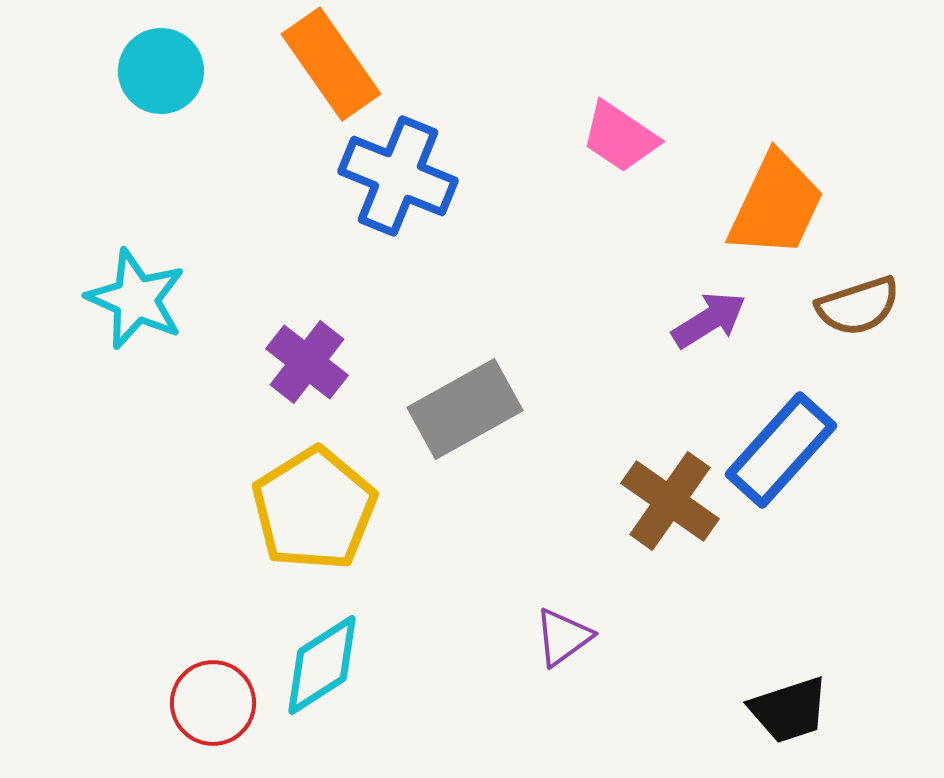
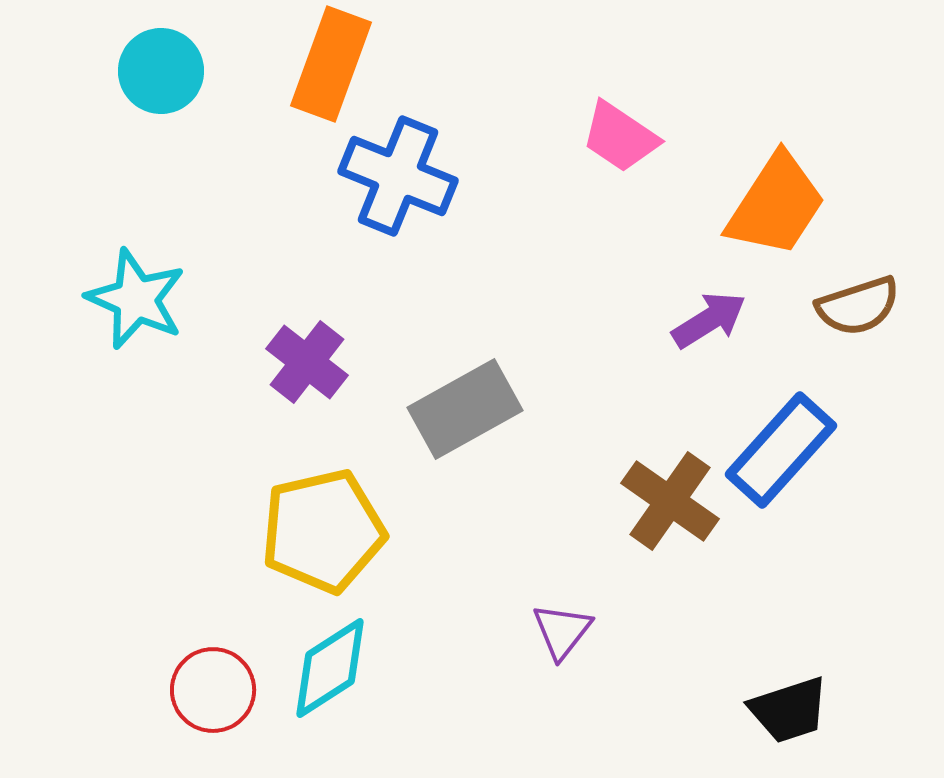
orange rectangle: rotated 55 degrees clockwise
orange trapezoid: rotated 8 degrees clockwise
yellow pentagon: moved 9 px right, 22 px down; rotated 19 degrees clockwise
purple triangle: moved 1 px left, 6 px up; rotated 16 degrees counterclockwise
cyan diamond: moved 8 px right, 3 px down
red circle: moved 13 px up
